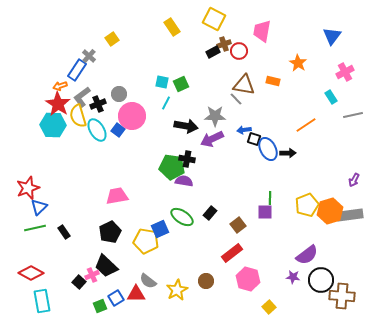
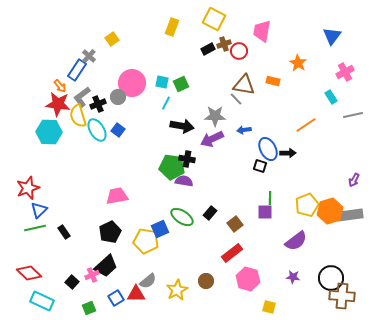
yellow rectangle at (172, 27): rotated 54 degrees clockwise
black rectangle at (213, 52): moved 5 px left, 3 px up
orange arrow at (60, 86): rotated 112 degrees counterclockwise
gray circle at (119, 94): moved 1 px left, 3 px down
red star at (58, 104): rotated 25 degrees counterclockwise
pink circle at (132, 116): moved 33 px up
cyan hexagon at (53, 125): moved 4 px left, 7 px down
black arrow at (186, 126): moved 4 px left
black square at (254, 139): moved 6 px right, 27 px down
blue triangle at (39, 207): moved 3 px down
brown square at (238, 225): moved 3 px left, 1 px up
purple semicircle at (307, 255): moved 11 px left, 14 px up
black trapezoid at (106, 266): rotated 85 degrees counterclockwise
red diamond at (31, 273): moved 2 px left; rotated 15 degrees clockwise
black circle at (321, 280): moved 10 px right, 2 px up
gray semicircle at (148, 281): rotated 78 degrees counterclockwise
black square at (79, 282): moved 7 px left
cyan rectangle at (42, 301): rotated 55 degrees counterclockwise
green square at (100, 306): moved 11 px left, 2 px down
yellow square at (269, 307): rotated 32 degrees counterclockwise
